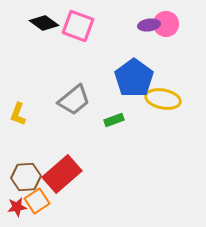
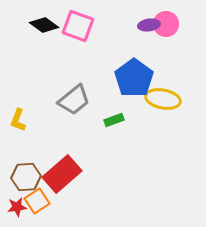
black diamond: moved 2 px down
yellow L-shape: moved 6 px down
